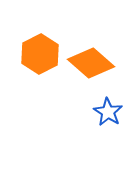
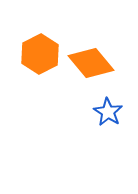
orange diamond: rotated 9 degrees clockwise
